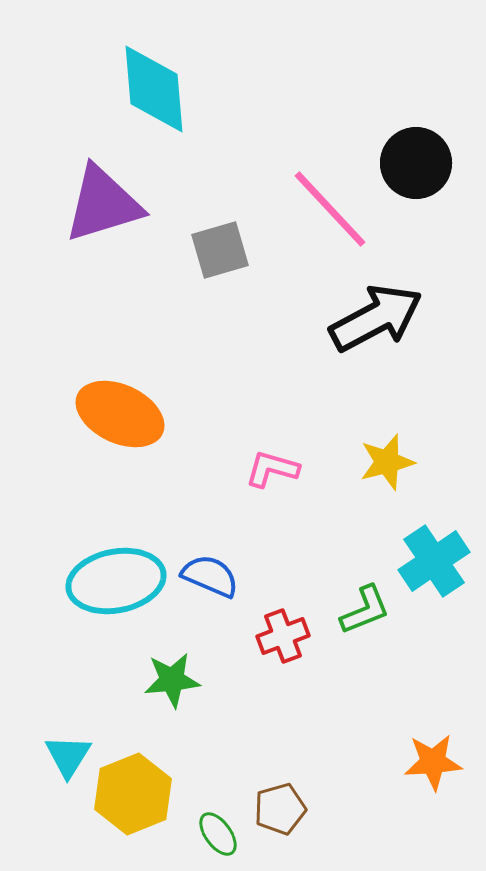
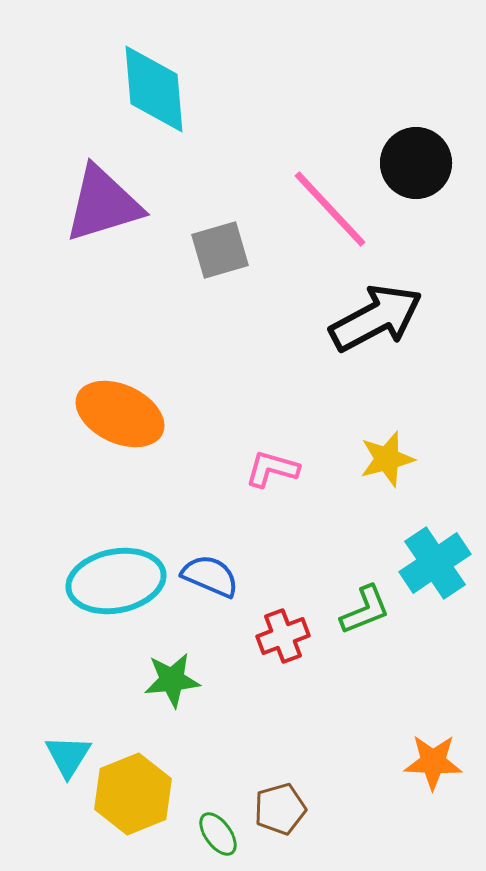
yellow star: moved 3 px up
cyan cross: moved 1 px right, 2 px down
orange star: rotated 6 degrees clockwise
